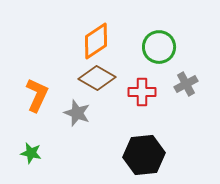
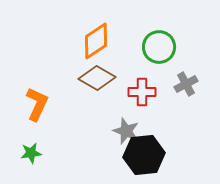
orange L-shape: moved 9 px down
gray star: moved 49 px right, 18 px down
green star: rotated 20 degrees counterclockwise
